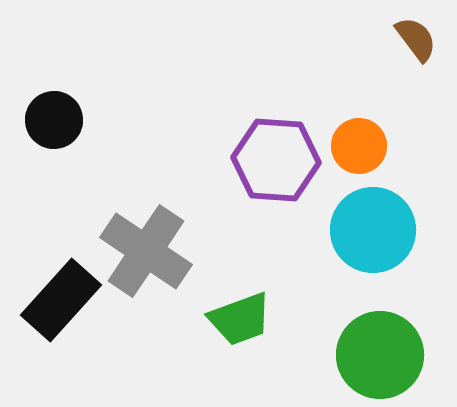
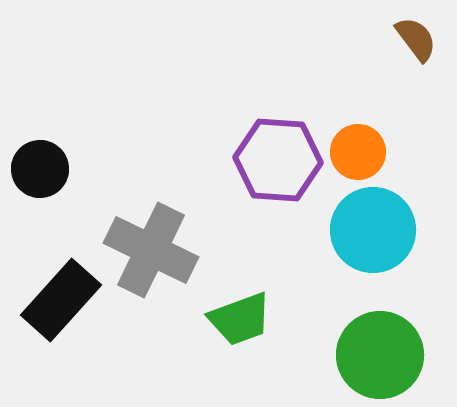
black circle: moved 14 px left, 49 px down
orange circle: moved 1 px left, 6 px down
purple hexagon: moved 2 px right
gray cross: moved 5 px right, 1 px up; rotated 8 degrees counterclockwise
